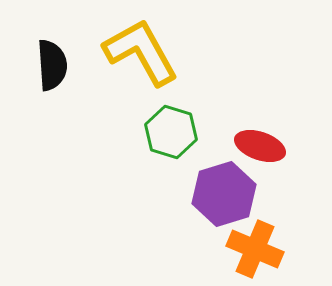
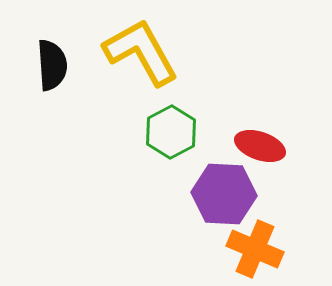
green hexagon: rotated 15 degrees clockwise
purple hexagon: rotated 20 degrees clockwise
